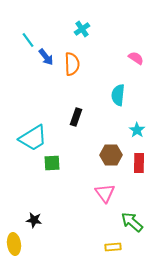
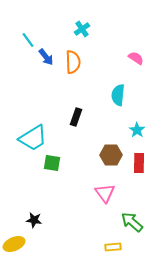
orange semicircle: moved 1 px right, 2 px up
green square: rotated 12 degrees clockwise
yellow ellipse: rotated 75 degrees clockwise
